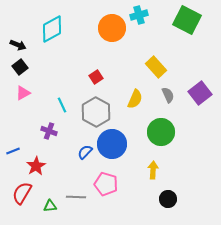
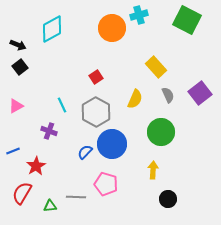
pink triangle: moved 7 px left, 13 px down
